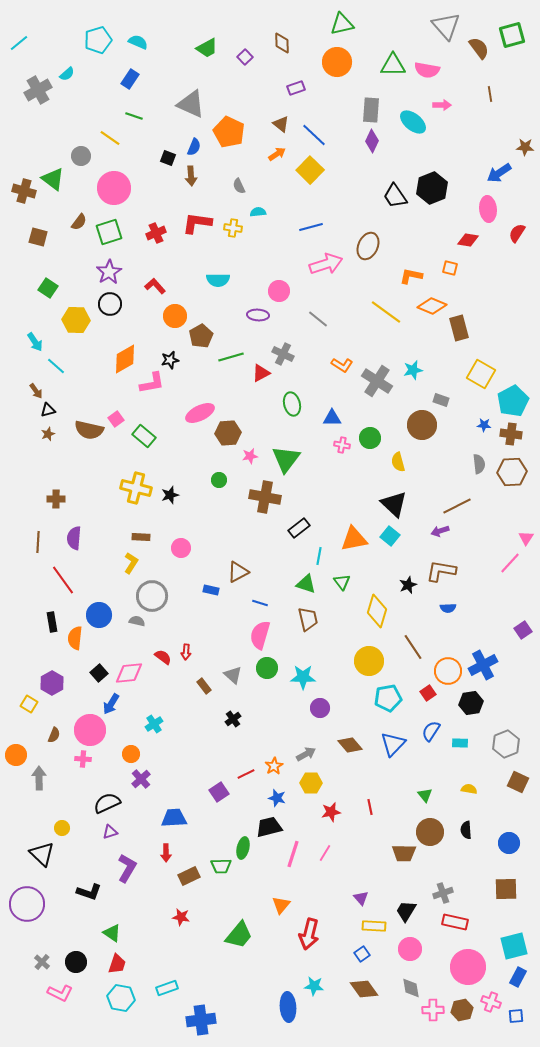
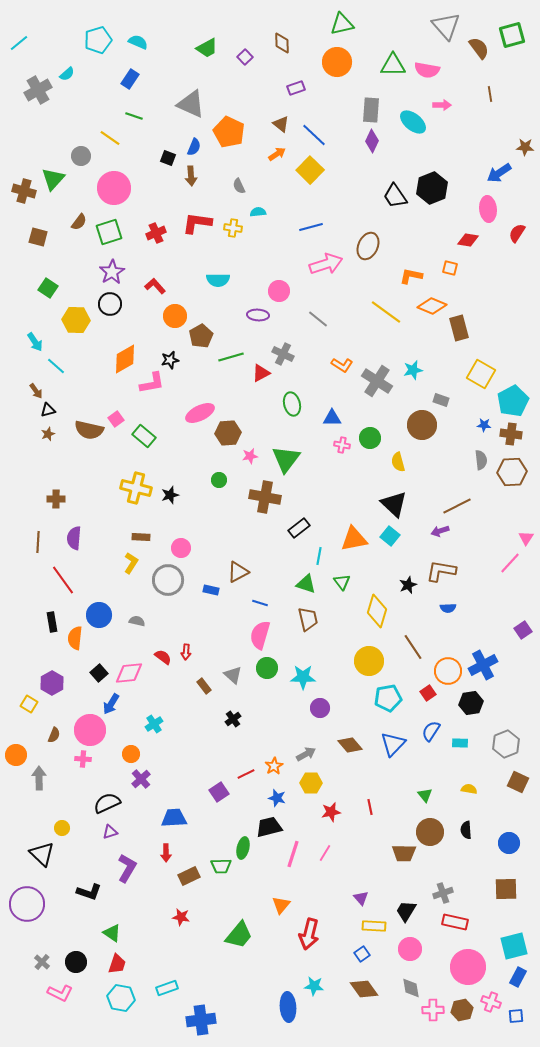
green triangle at (53, 179): rotated 35 degrees clockwise
purple star at (109, 272): moved 3 px right
gray semicircle at (479, 464): moved 2 px right, 4 px up
gray circle at (152, 596): moved 16 px right, 16 px up
